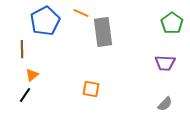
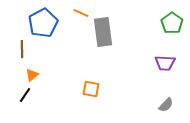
blue pentagon: moved 2 px left, 2 px down
gray semicircle: moved 1 px right, 1 px down
